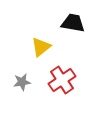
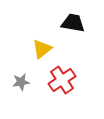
yellow triangle: moved 1 px right, 2 px down
gray star: moved 1 px left
